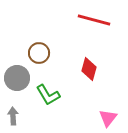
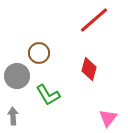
red line: rotated 56 degrees counterclockwise
gray circle: moved 2 px up
